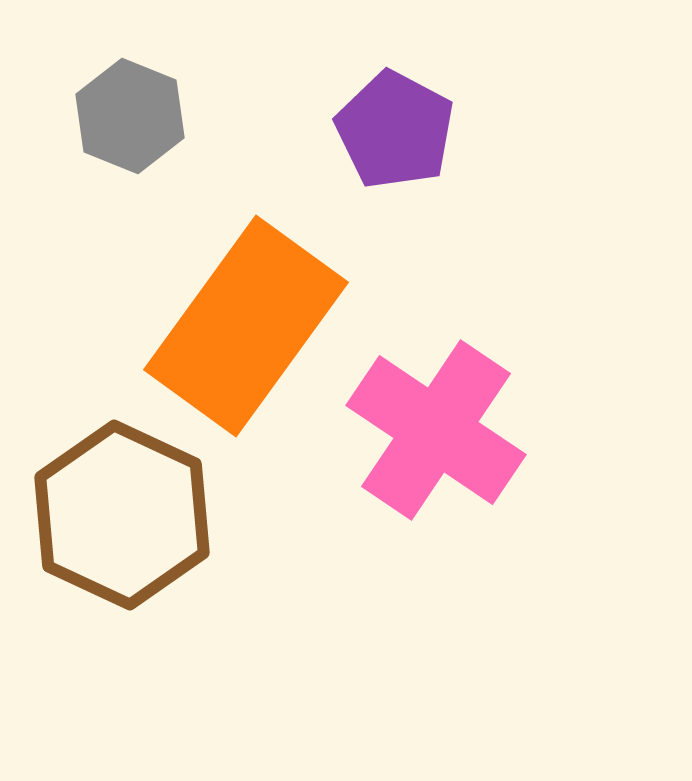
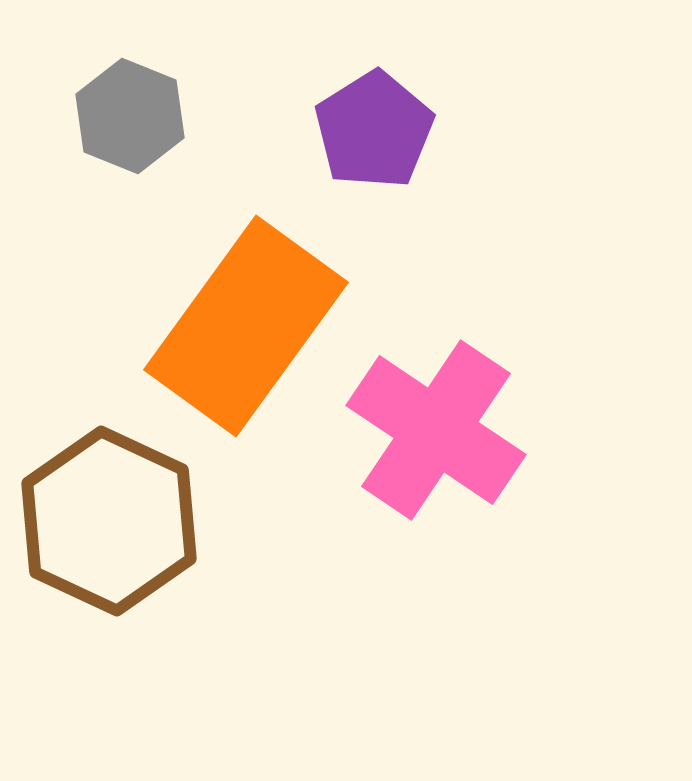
purple pentagon: moved 21 px left; rotated 12 degrees clockwise
brown hexagon: moved 13 px left, 6 px down
